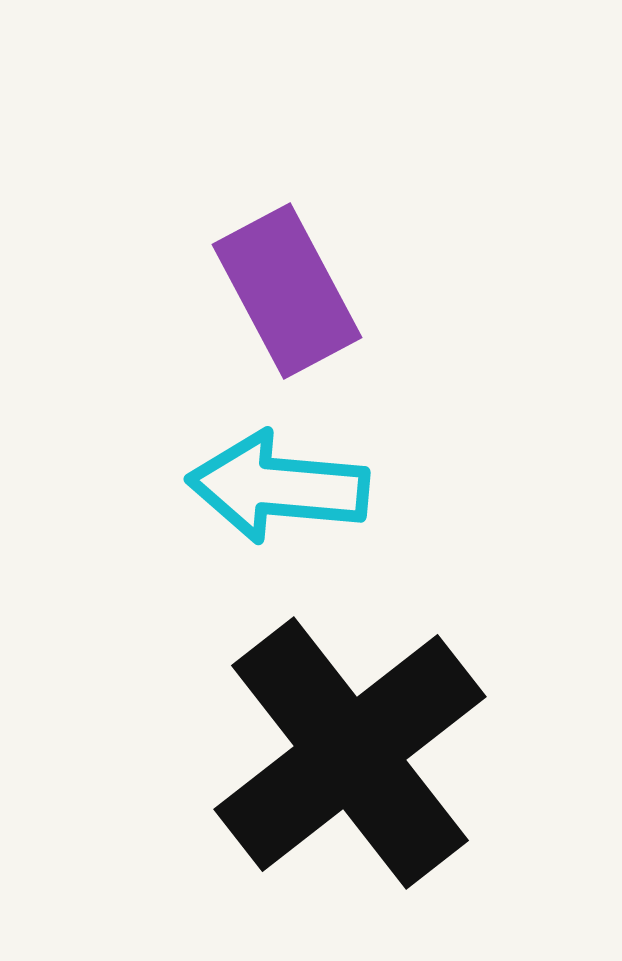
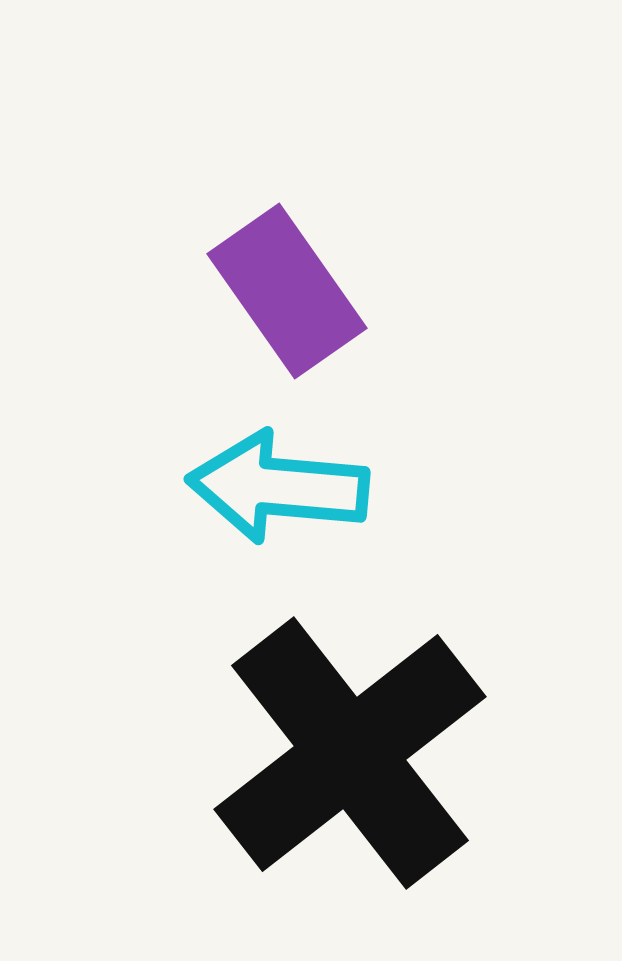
purple rectangle: rotated 7 degrees counterclockwise
